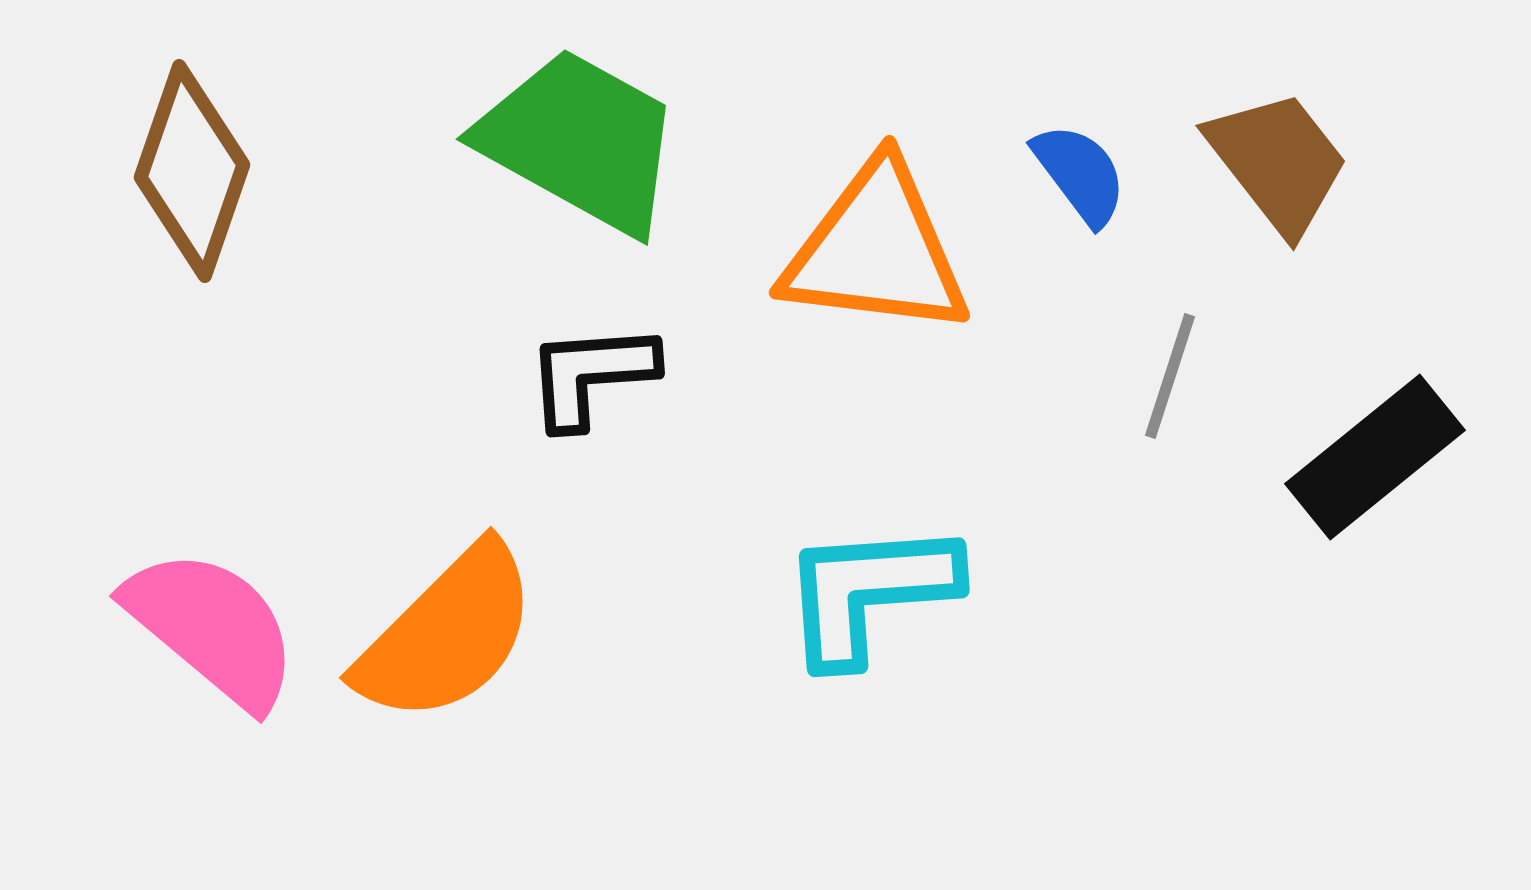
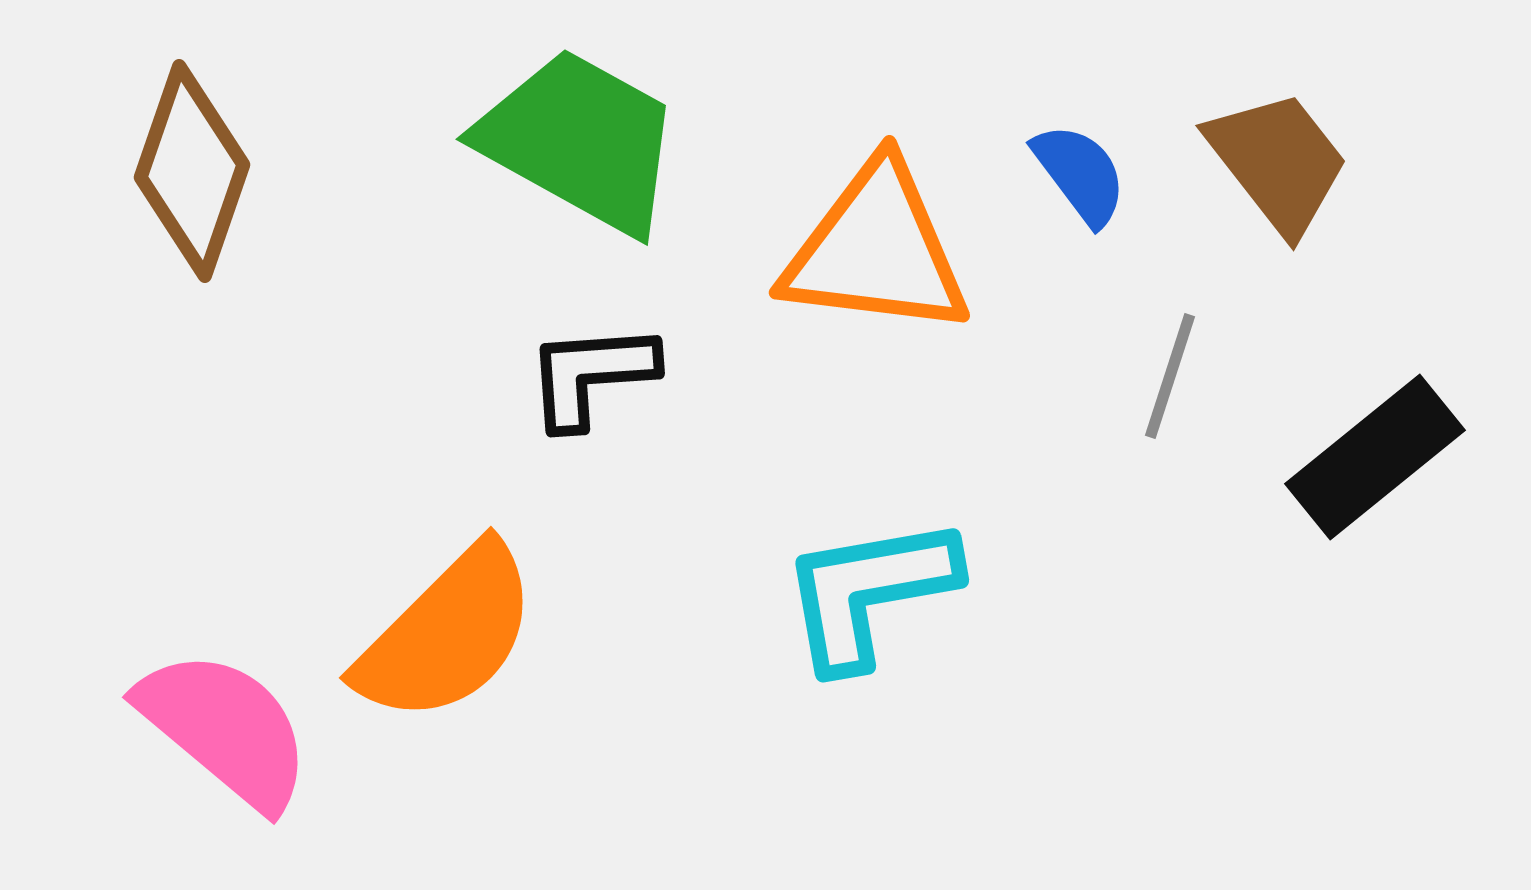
cyan L-shape: rotated 6 degrees counterclockwise
pink semicircle: moved 13 px right, 101 px down
